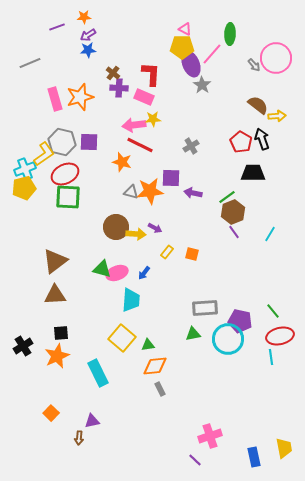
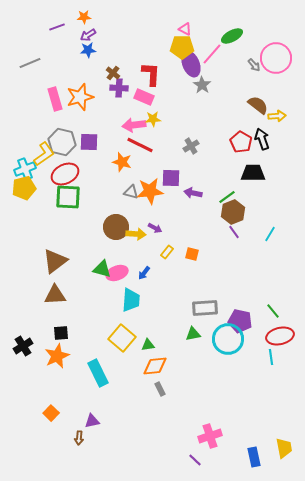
green ellipse at (230, 34): moved 2 px right, 2 px down; rotated 60 degrees clockwise
